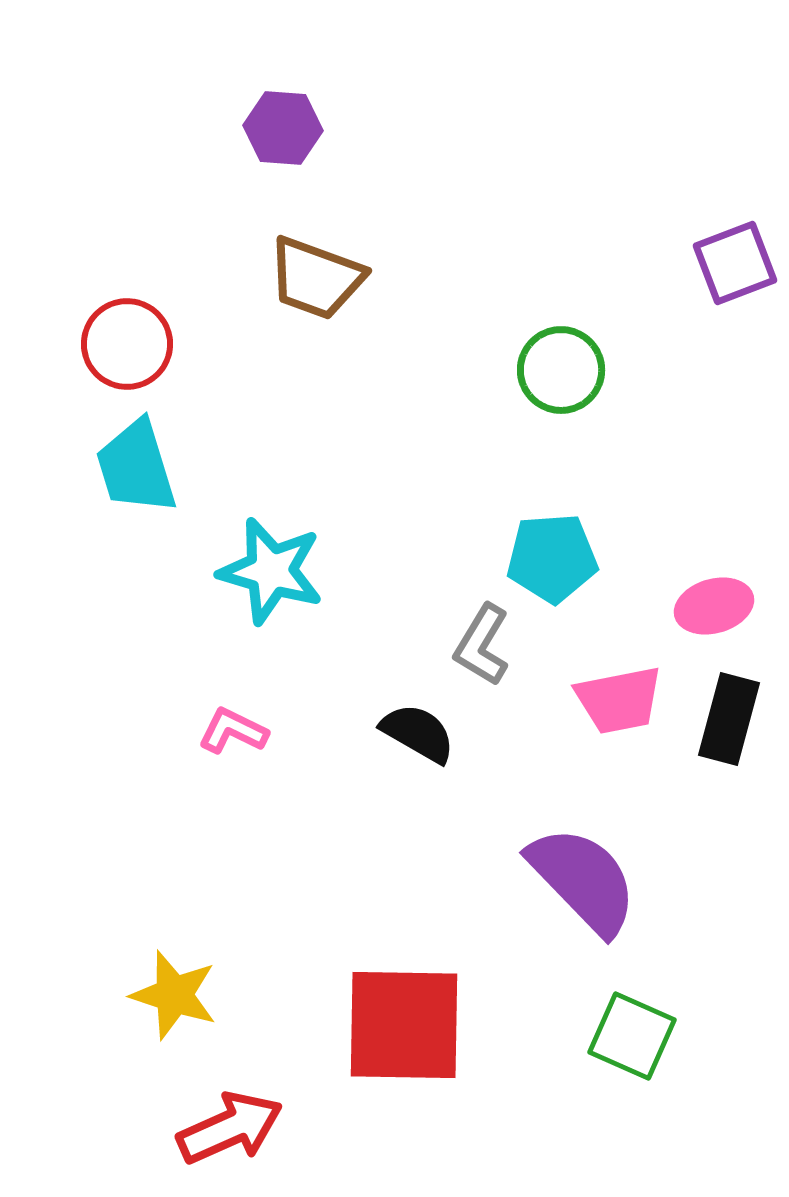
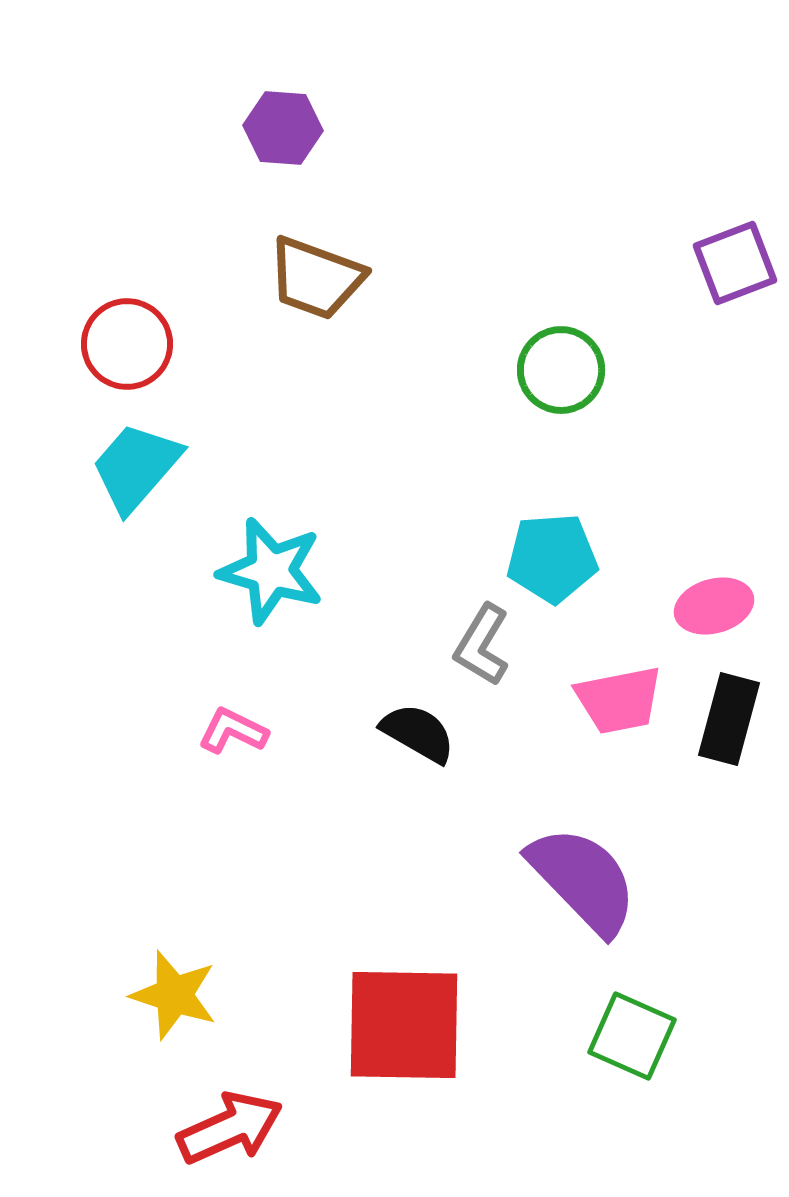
cyan trapezoid: rotated 58 degrees clockwise
